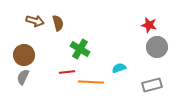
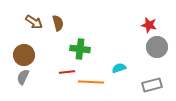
brown arrow: moved 1 px left, 1 px down; rotated 18 degrees clockwise
green cross: rotated 24 degrees counterclockwise
